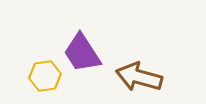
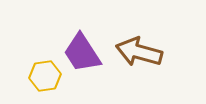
brown arrow: moved 25 px up
